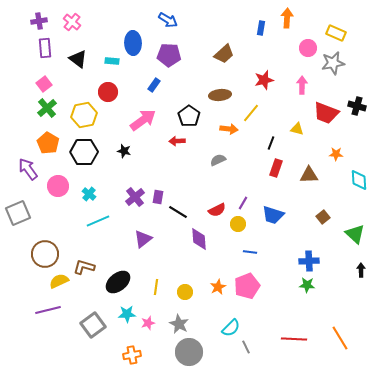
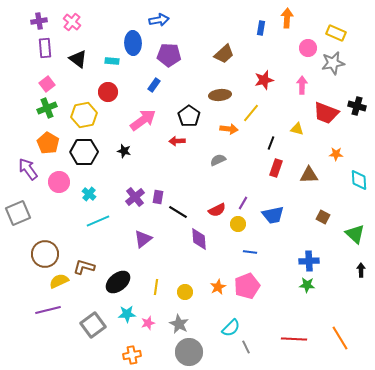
blue arrow at (168, 20): moved 9 px left; rotated 42 degrees counterclockwise
pink square at (44, 84): moved 3 px right
green cross at (47, 108): rotated 18 degrees clockwise
pink circle at (58, 186): moved 1 px right, 4 px up
blue trapezoid at (273, 215): rotated 30 degrees counterclockwise
brown square at (323, 217): rotated 24 degrees counterclockwise
